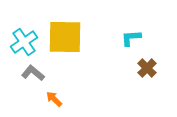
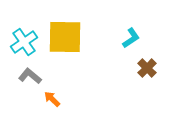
cyan L-shape: rotated 150 degrees clockwise
gray L-shape: moved 3 px left, 3 px down
orange arrow: moved 2 px left
